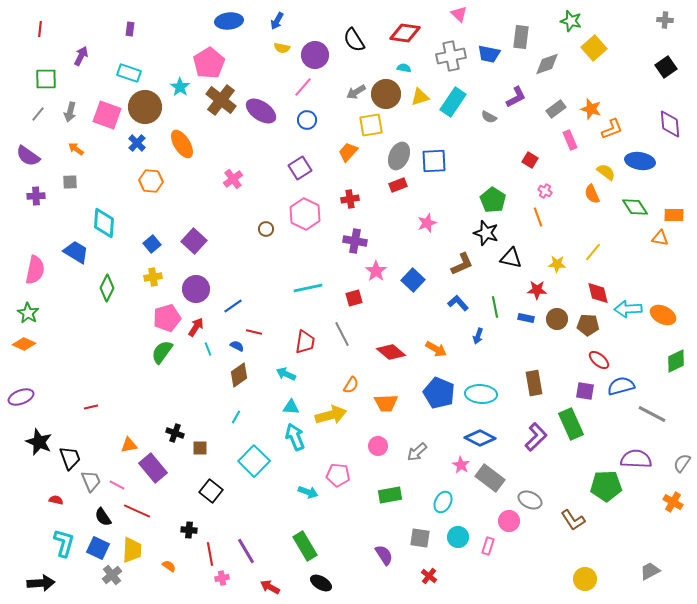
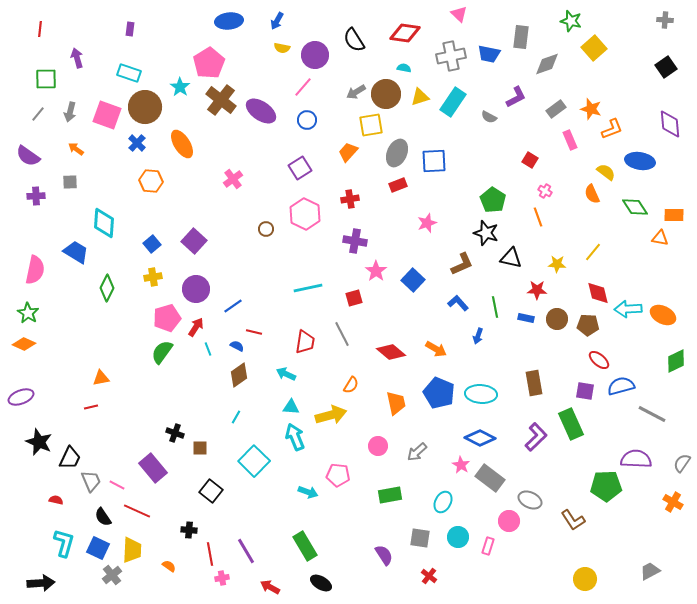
purple arrow at (81, 56): moved 4 px left, 2 px down; rotated 42 degrees counterclockwise
gray ellipse at (399, 156): moved 2 px left, 3 px up
orange trapezoid at (386, 403): moved 10 px right; rotated 100 degrees counterclockwise
orange triangle at (129, 445): moved 28 px left, 67 px up
black trapezoid at (70, 458): rotated 45 degrees clockwise
